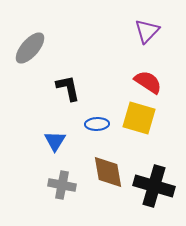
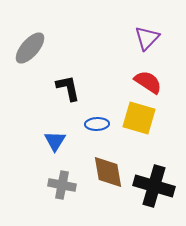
purple triangle: moved 7 px down
